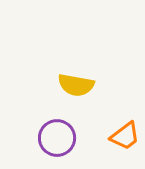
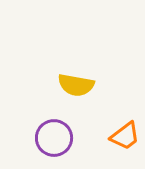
purple circle: moved 3 px left
